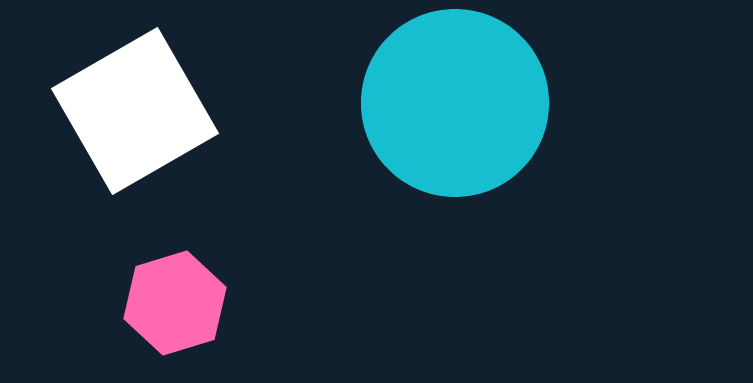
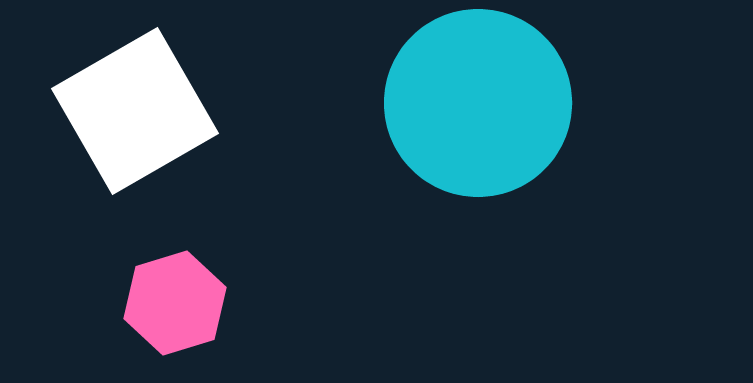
cyan circle: moved 23 px right
